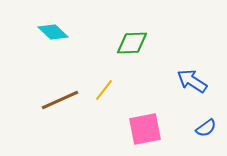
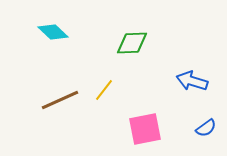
blue arrow: rotated 16 degrees counterclockwise
